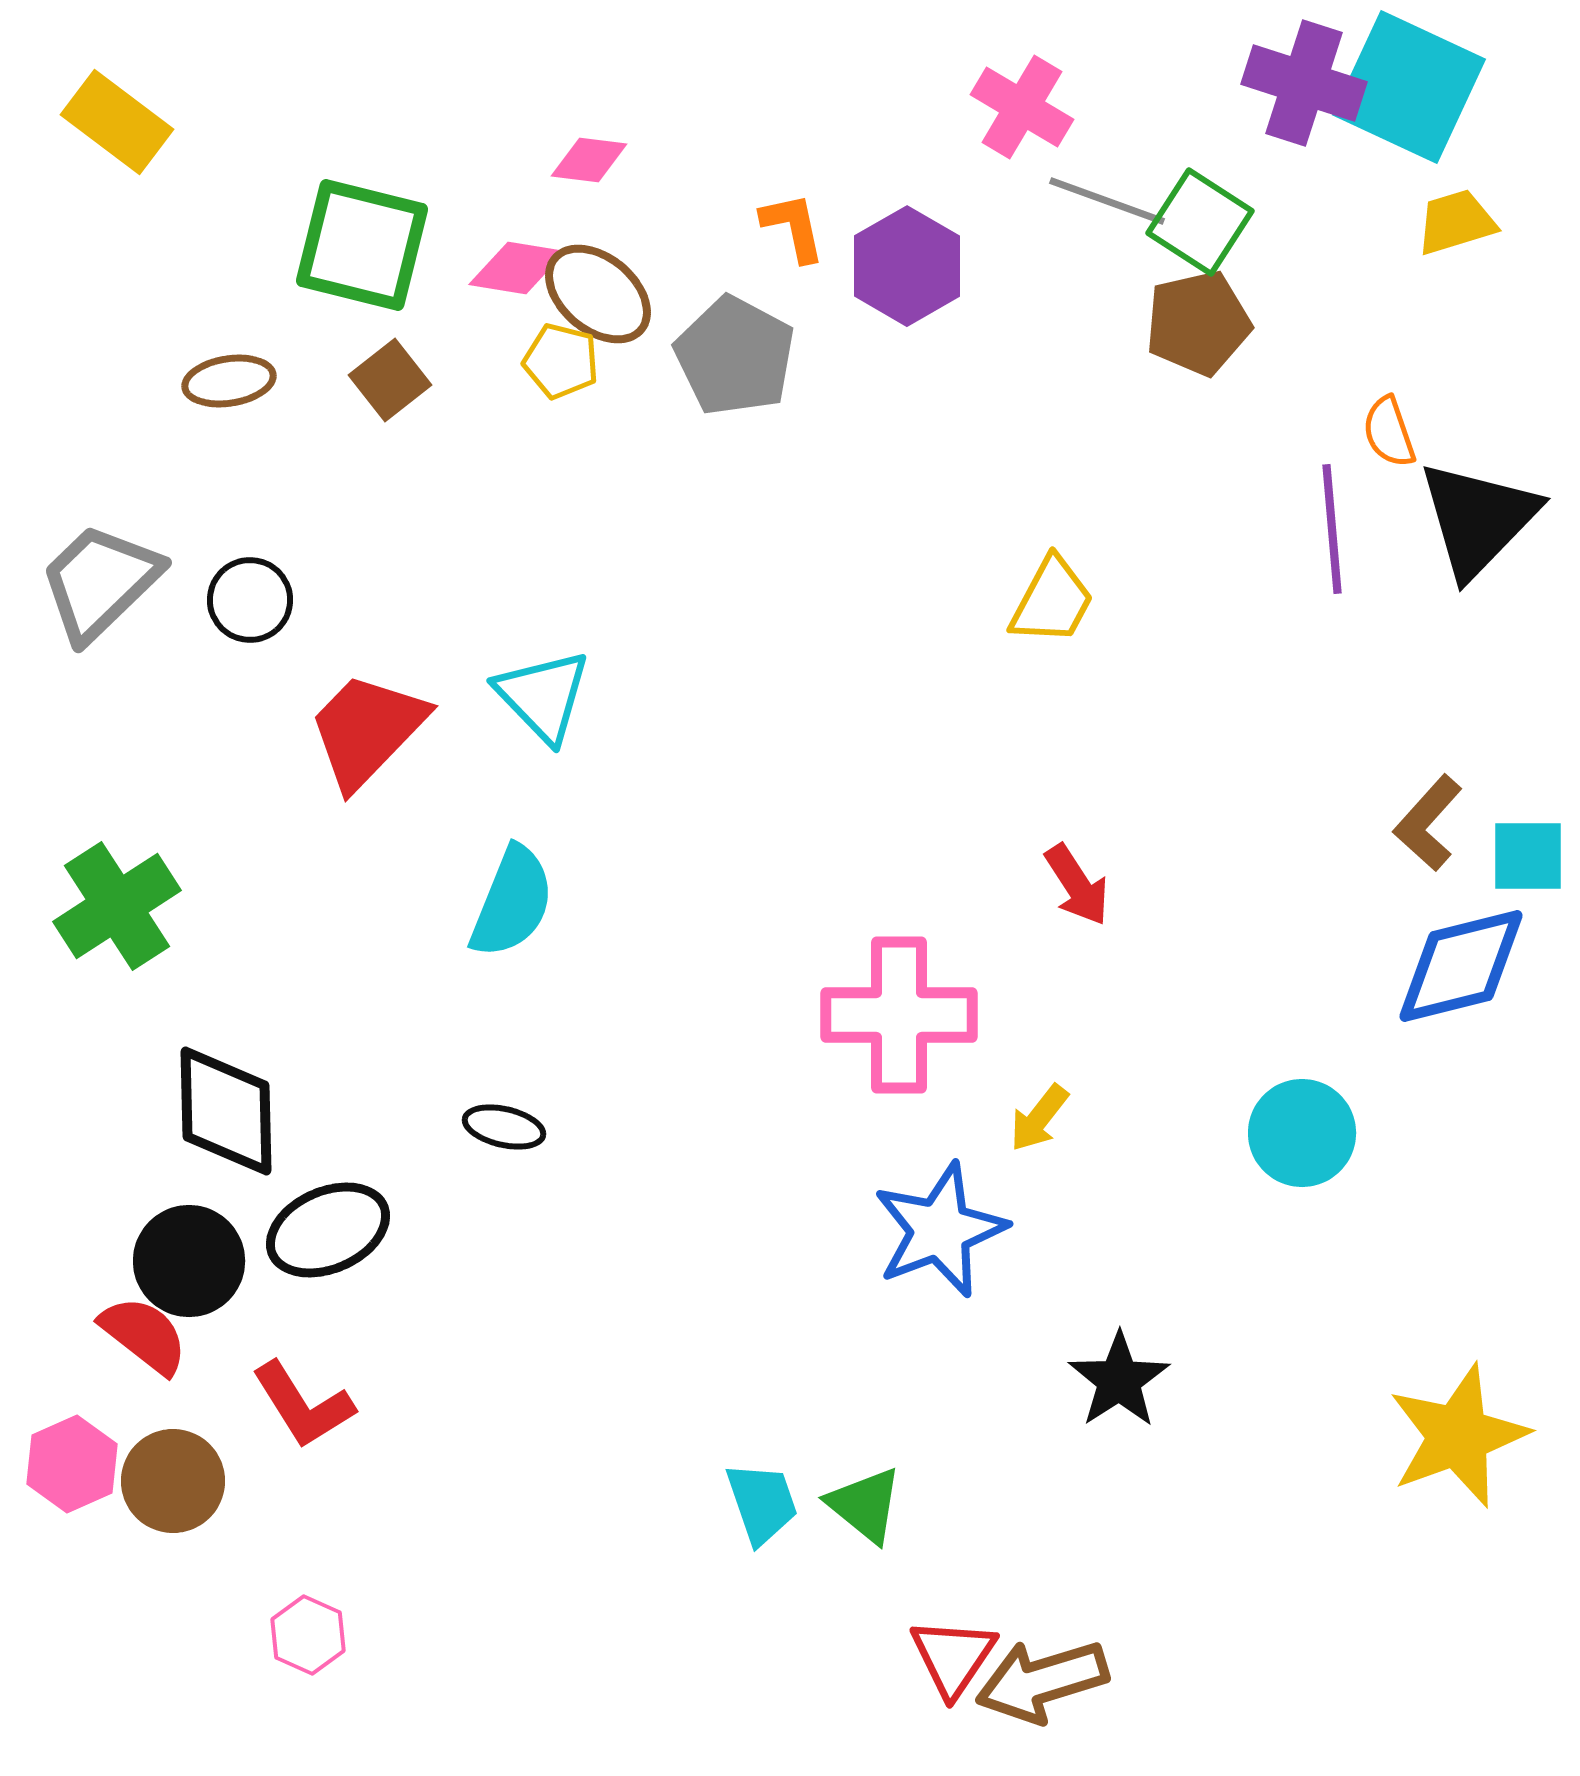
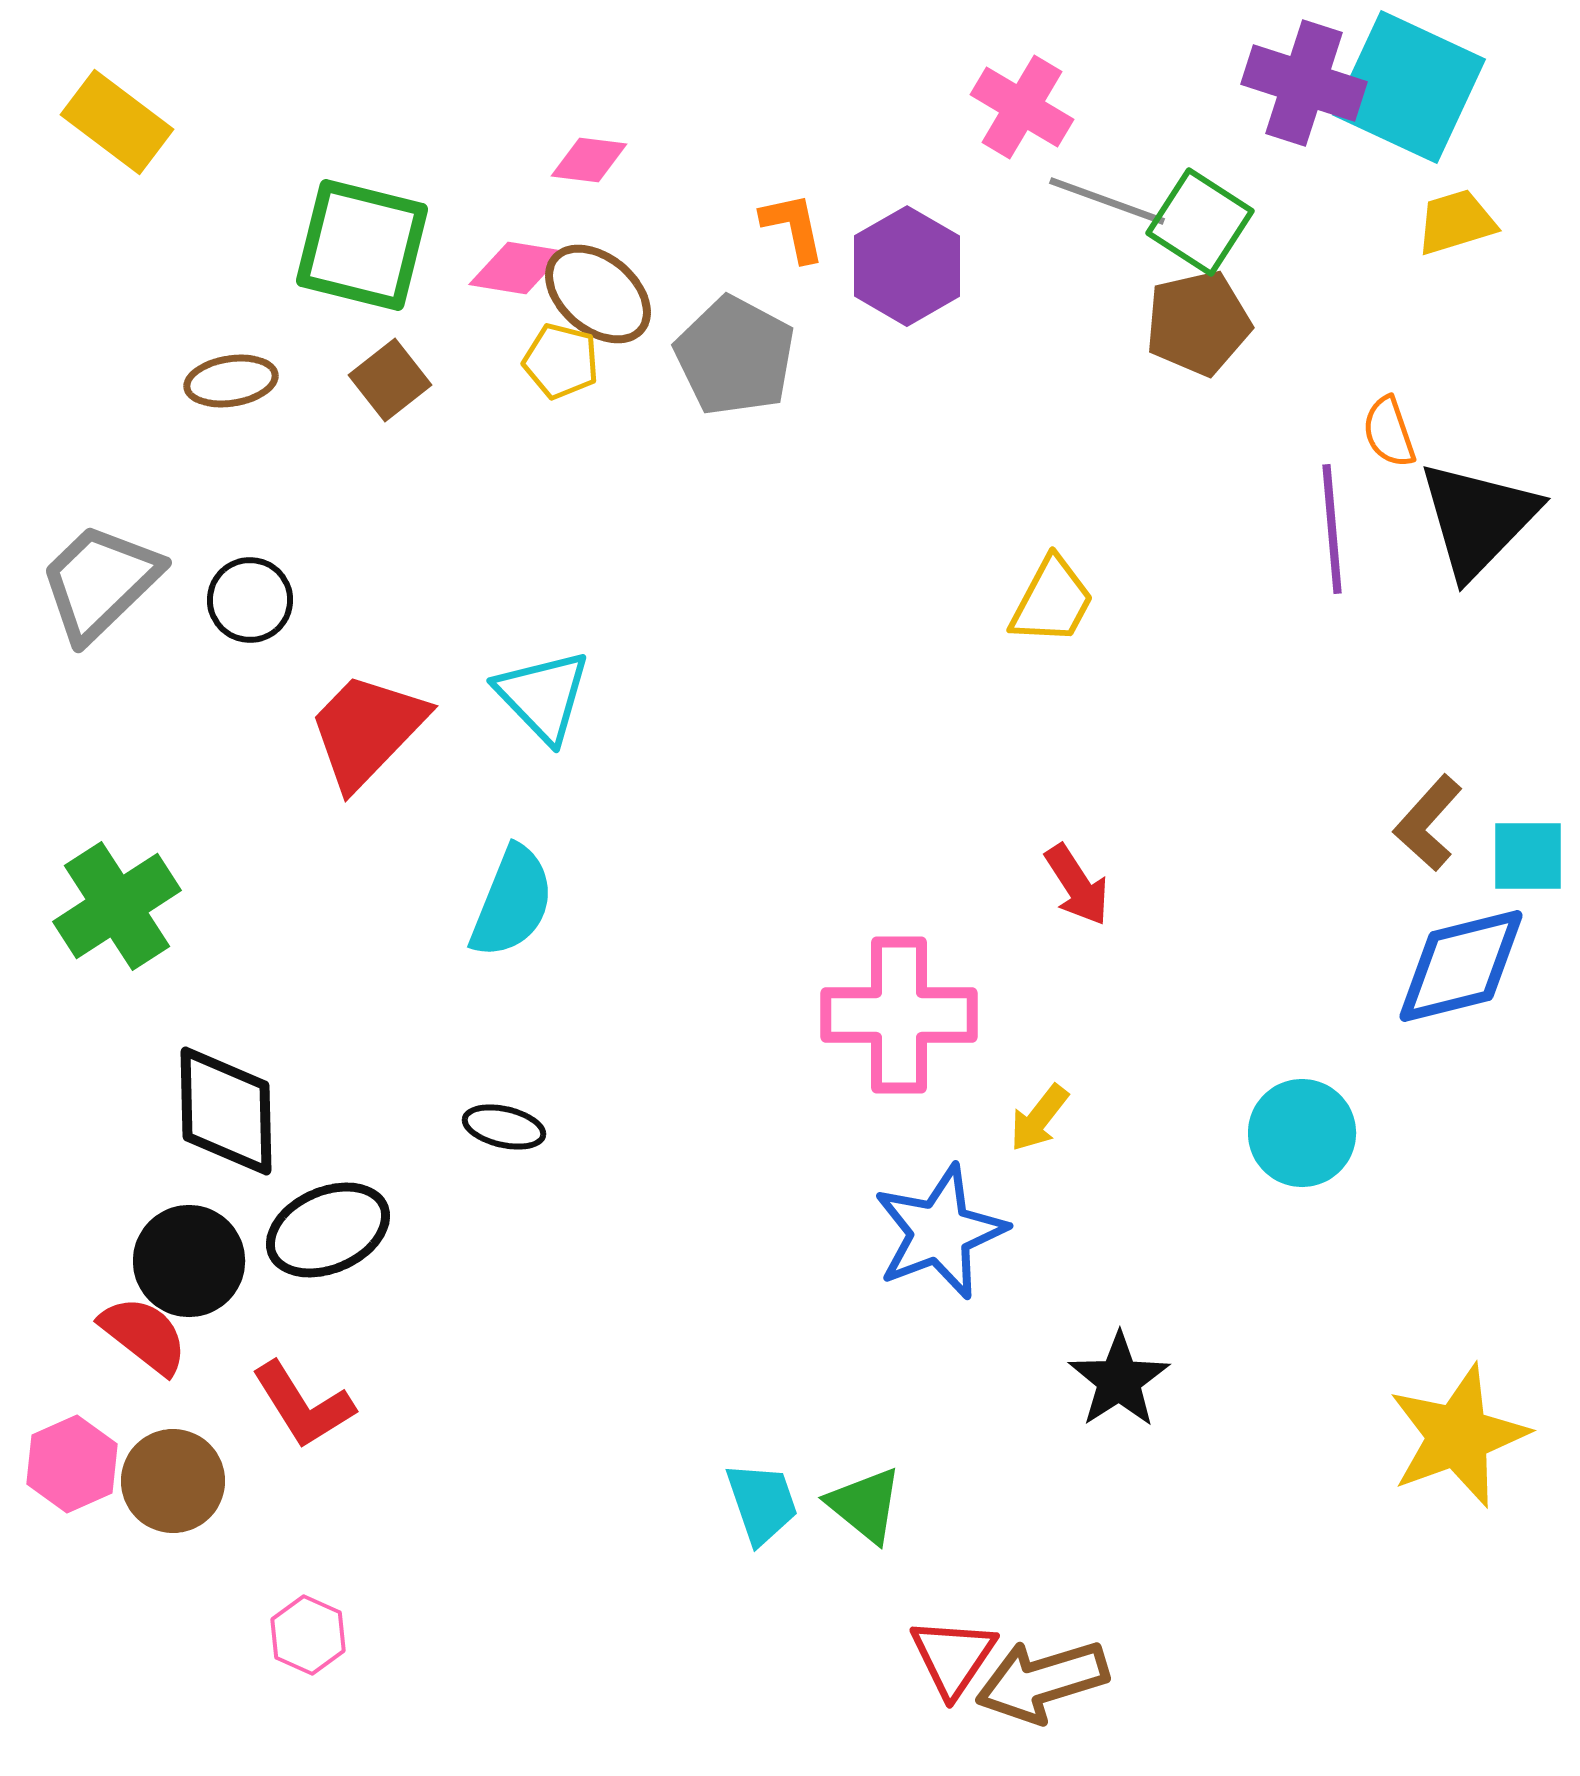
brown ellipse at (229, 381): moved 2 px right
blue star at (940, 1230): moved 2 px down
